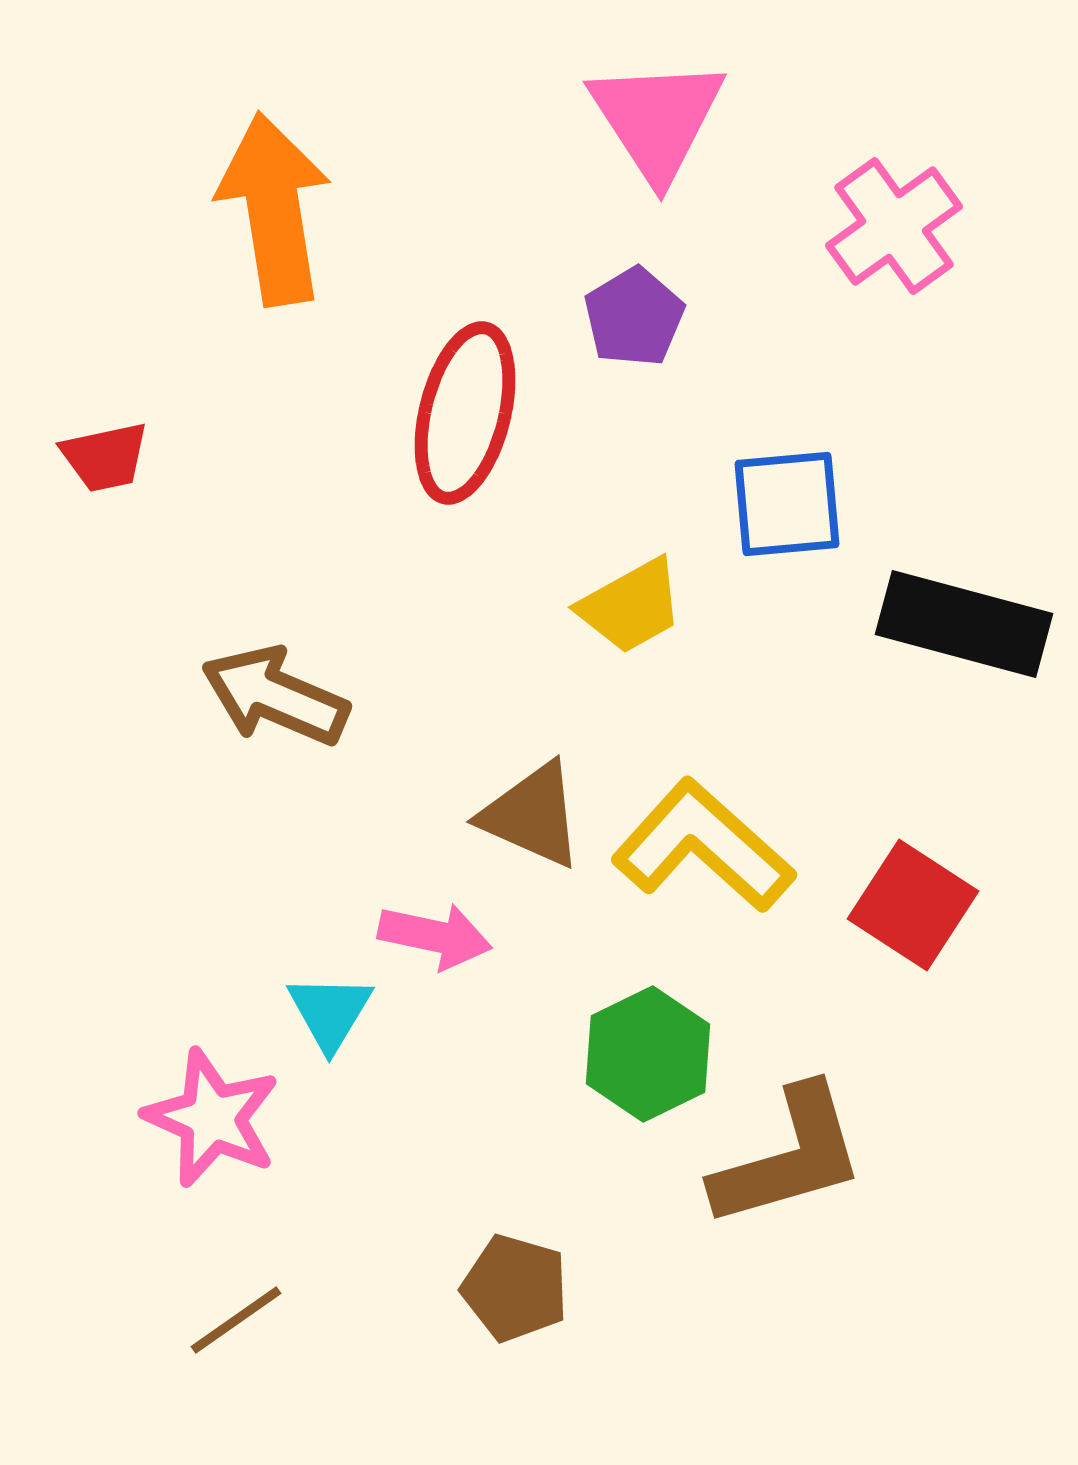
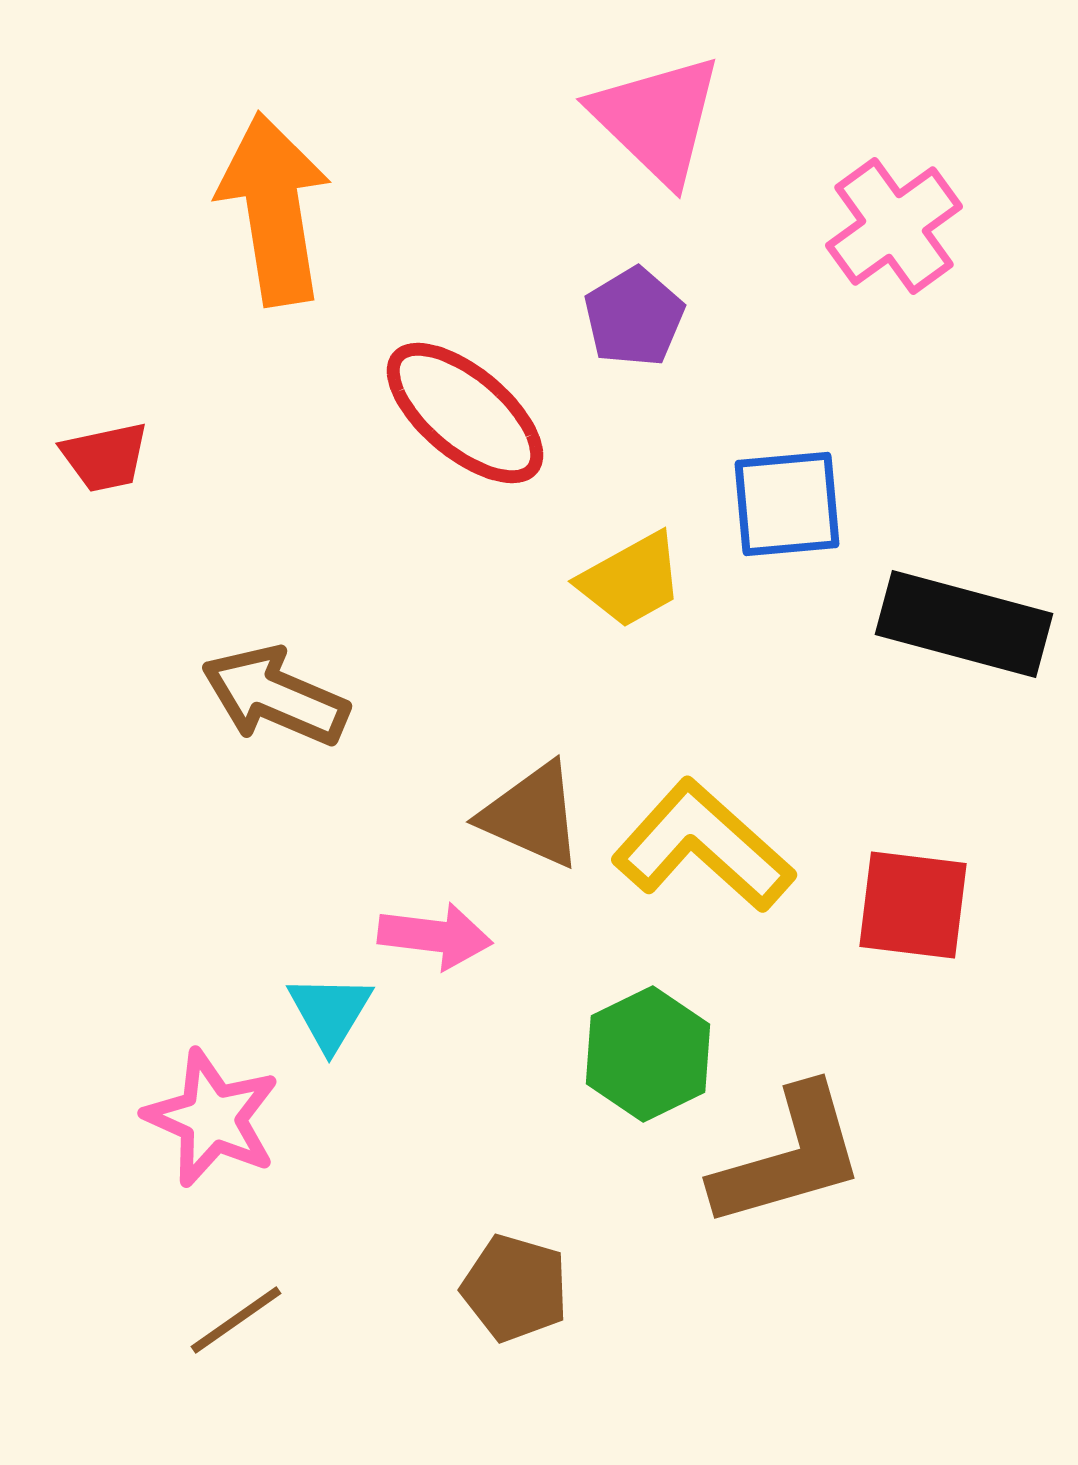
pink triangle: rotated 13 degrees counterclockwise
red ellipse: rotated 64 degrees counterclockwise
yellow trapezoid: moved 26 px up
red square: rotated 26 degrees counterclockwise
pink arrow: rotated 5 degrees counterclockwise
